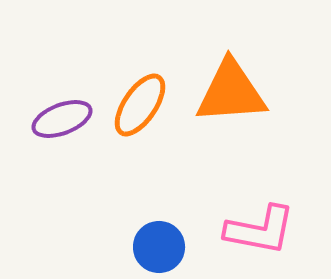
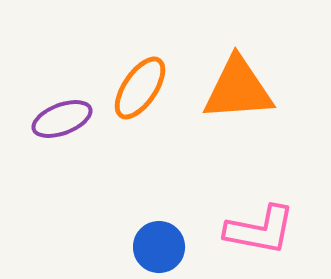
orange triangle: moved 7 px right, 3 px up
orange ellipse: moved 17 px up
